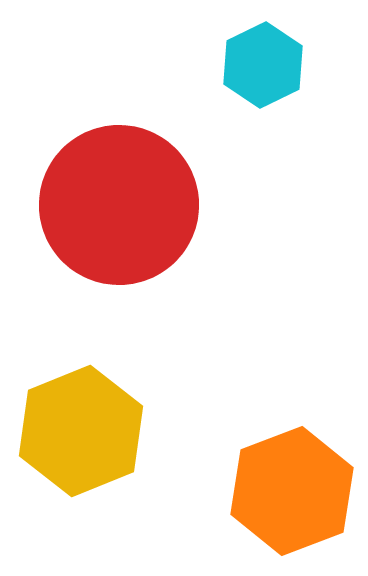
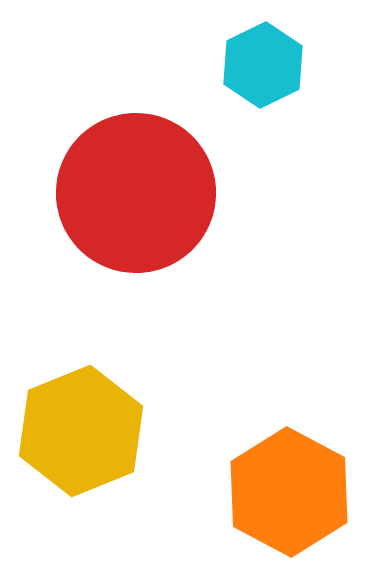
red circle: moved 17 px right, 12 px up
orange hexagon: moved 3 px left, 1 px down; rotated 11 degrees counterclockwise
